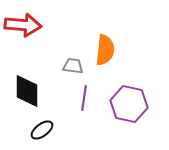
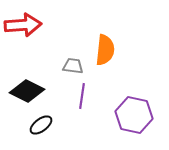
red arrow: rotated 9 degrees counterclockwise
black diamond: rotated 64 degrees counterclockwise
purple line: moved 2 px left, 2 px up
purple hexagon: moved 5 px right, 11 px down
black ellipse: moved 1 px left, 5 px up
